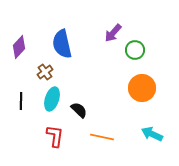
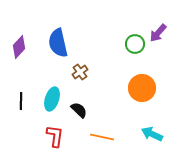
purple arrow: moved 45 px right
blue semicircle: moved 4 px left, 1 px up
green circle: moved 6 px up
brown cross: moved 35 px right
